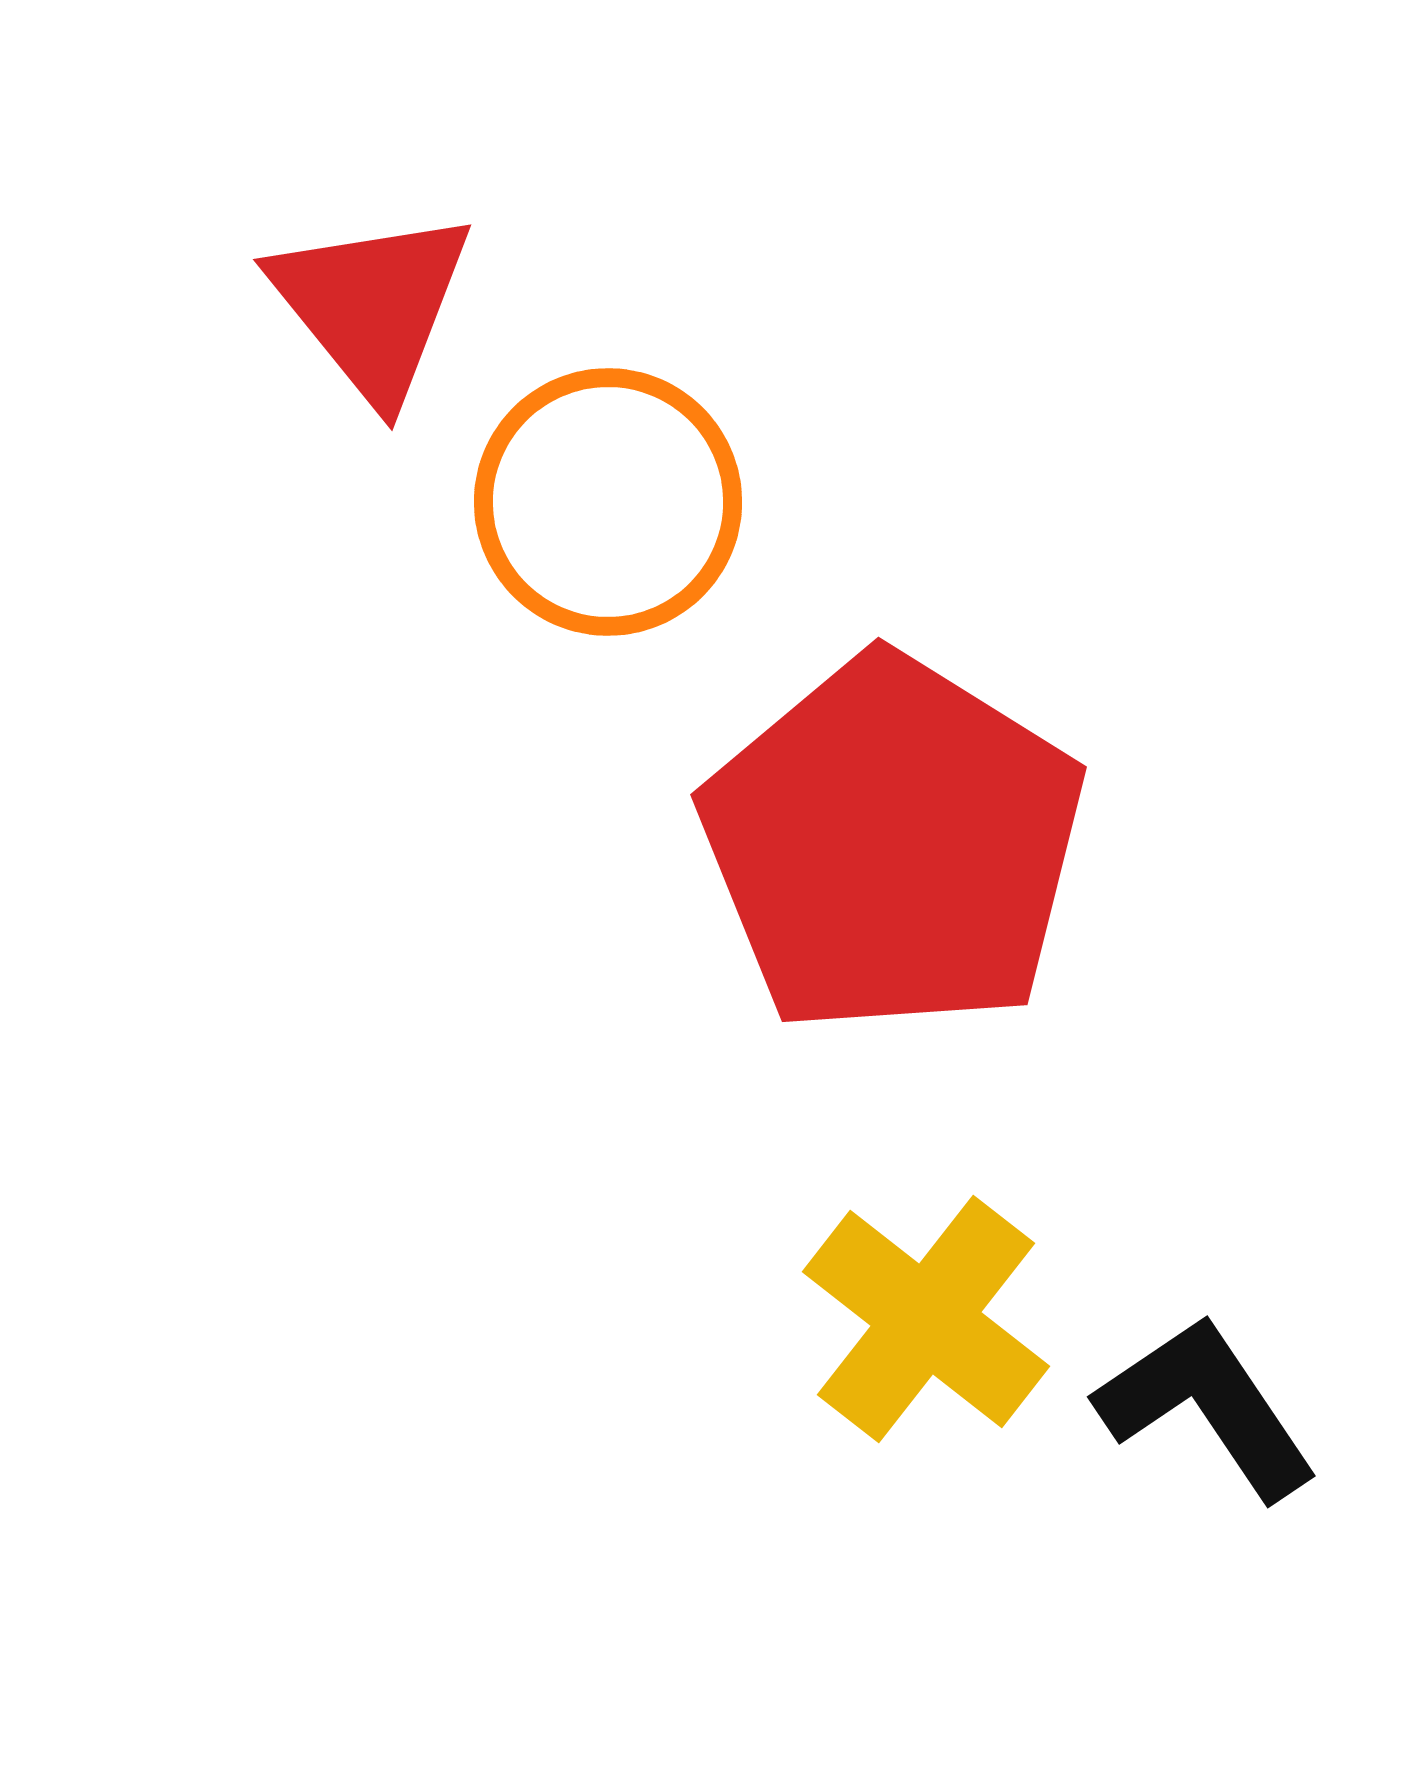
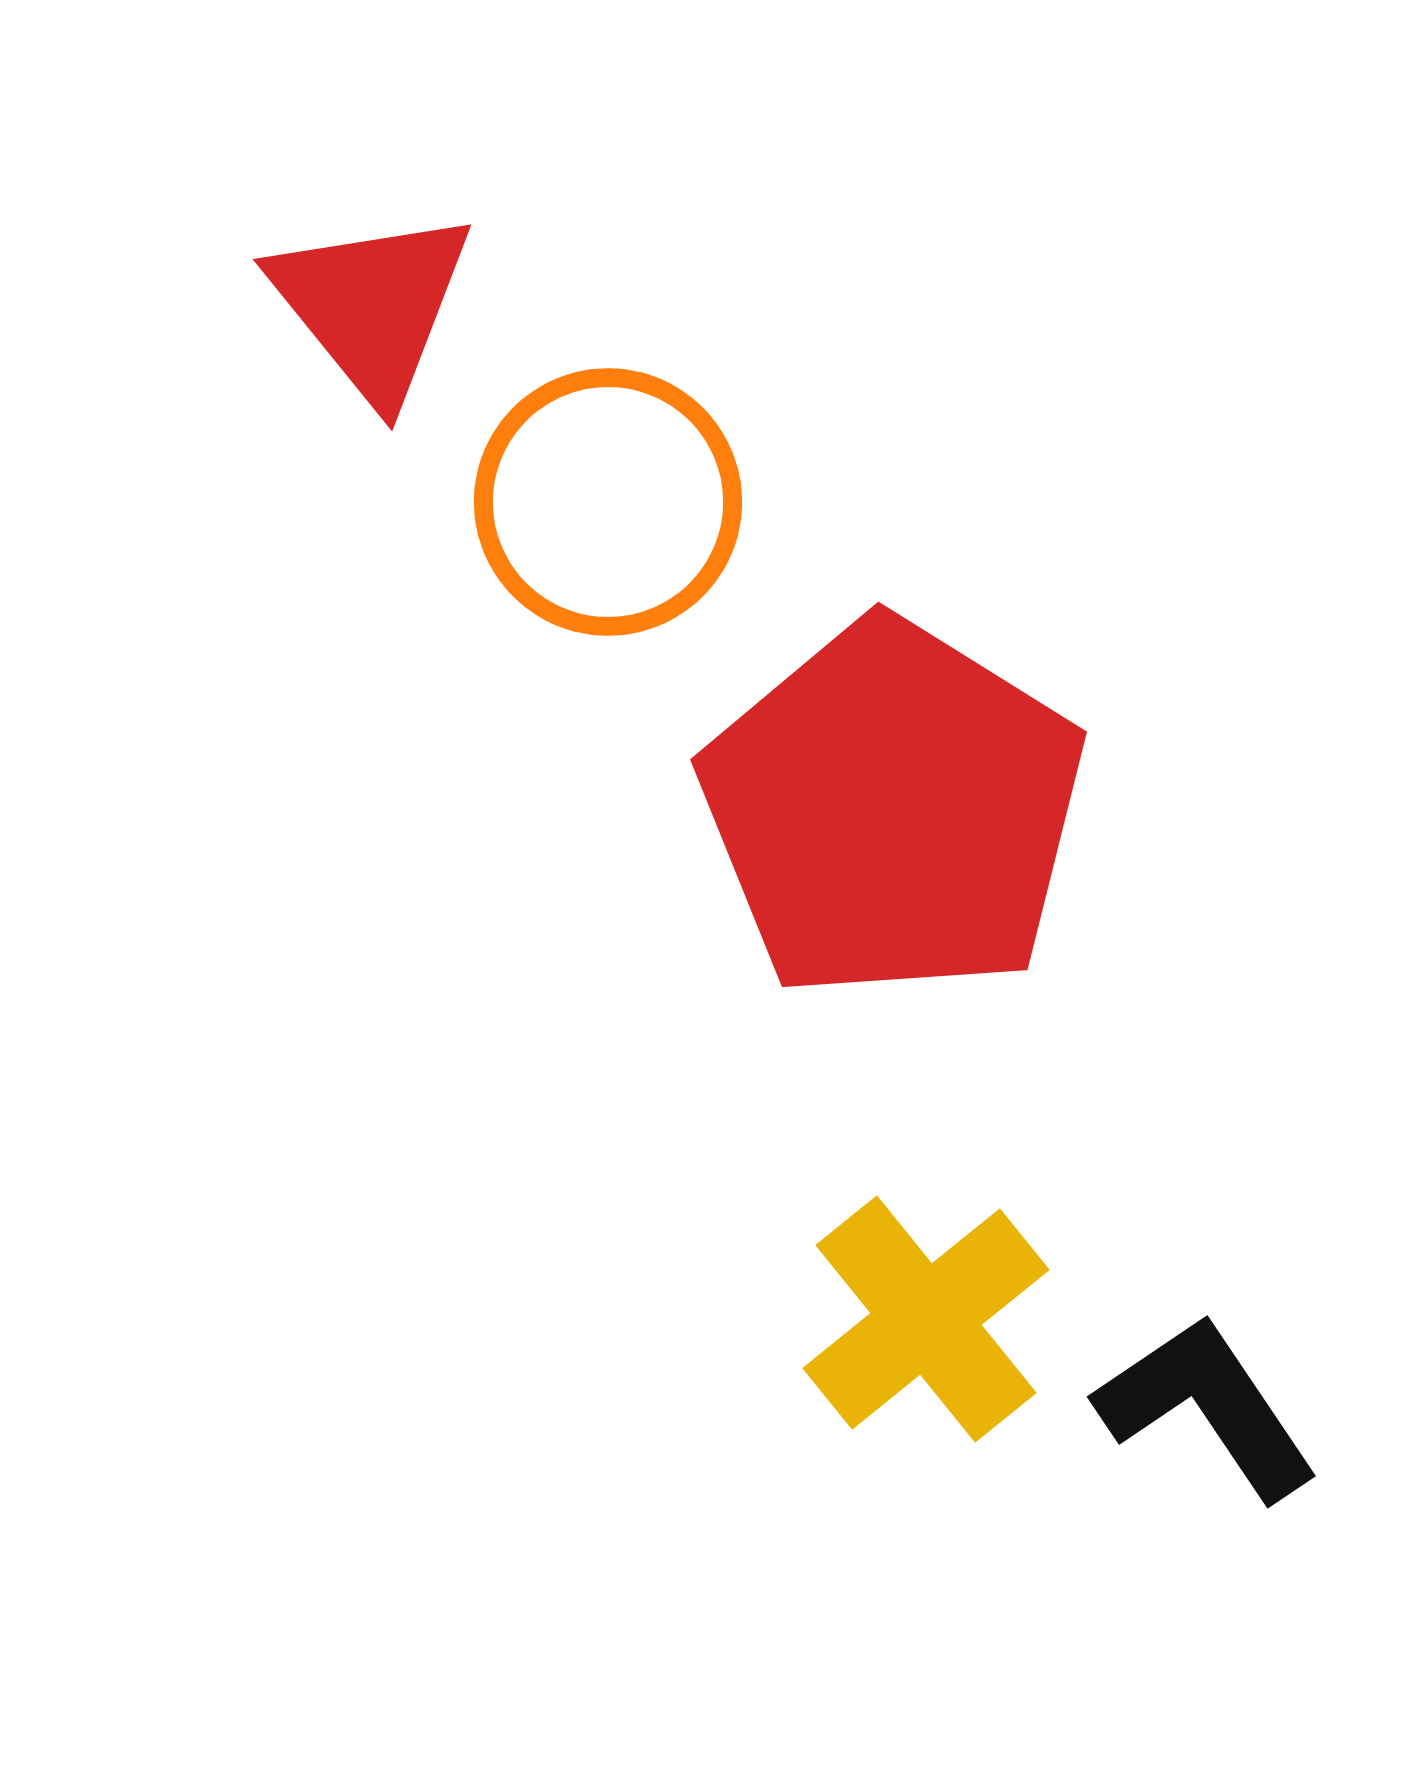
red pentagon: moved 35 px up
yellow cross: rotated 13 degrees clockwise
